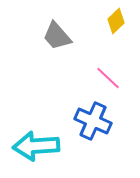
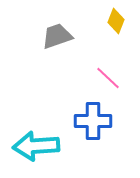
yellow diamond: rotated 25 degrees counterclockwise
gray trapezoid: rotated 112 degrees clockwise
blue cross: rotated 24 degrees counterclockwise
